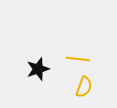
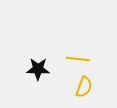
black star: rotated 20 degrees clockwise
